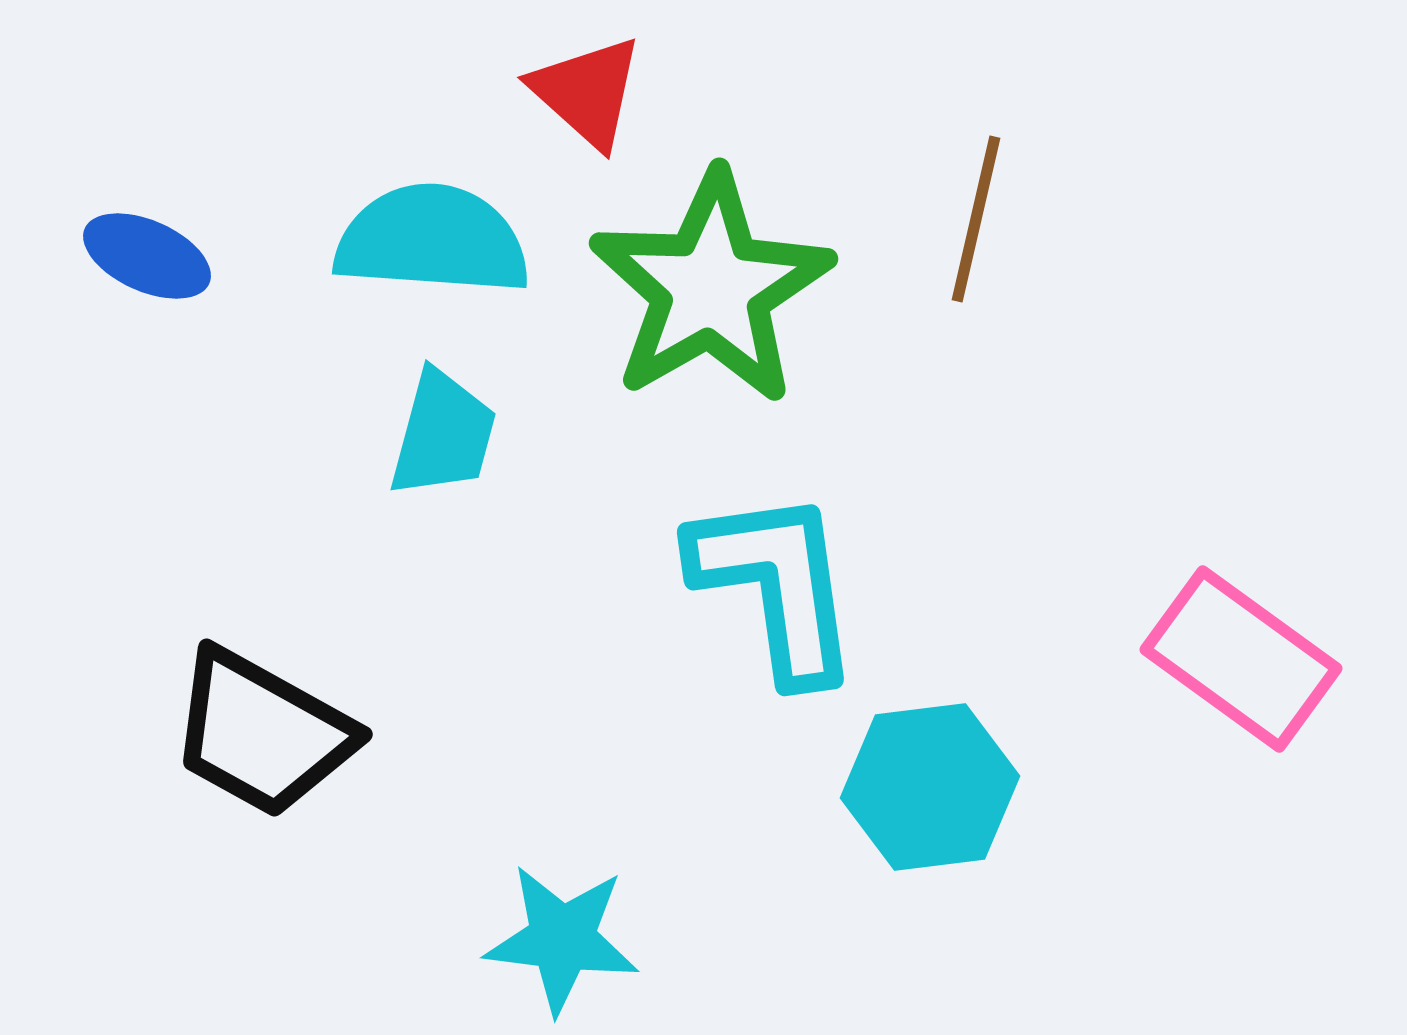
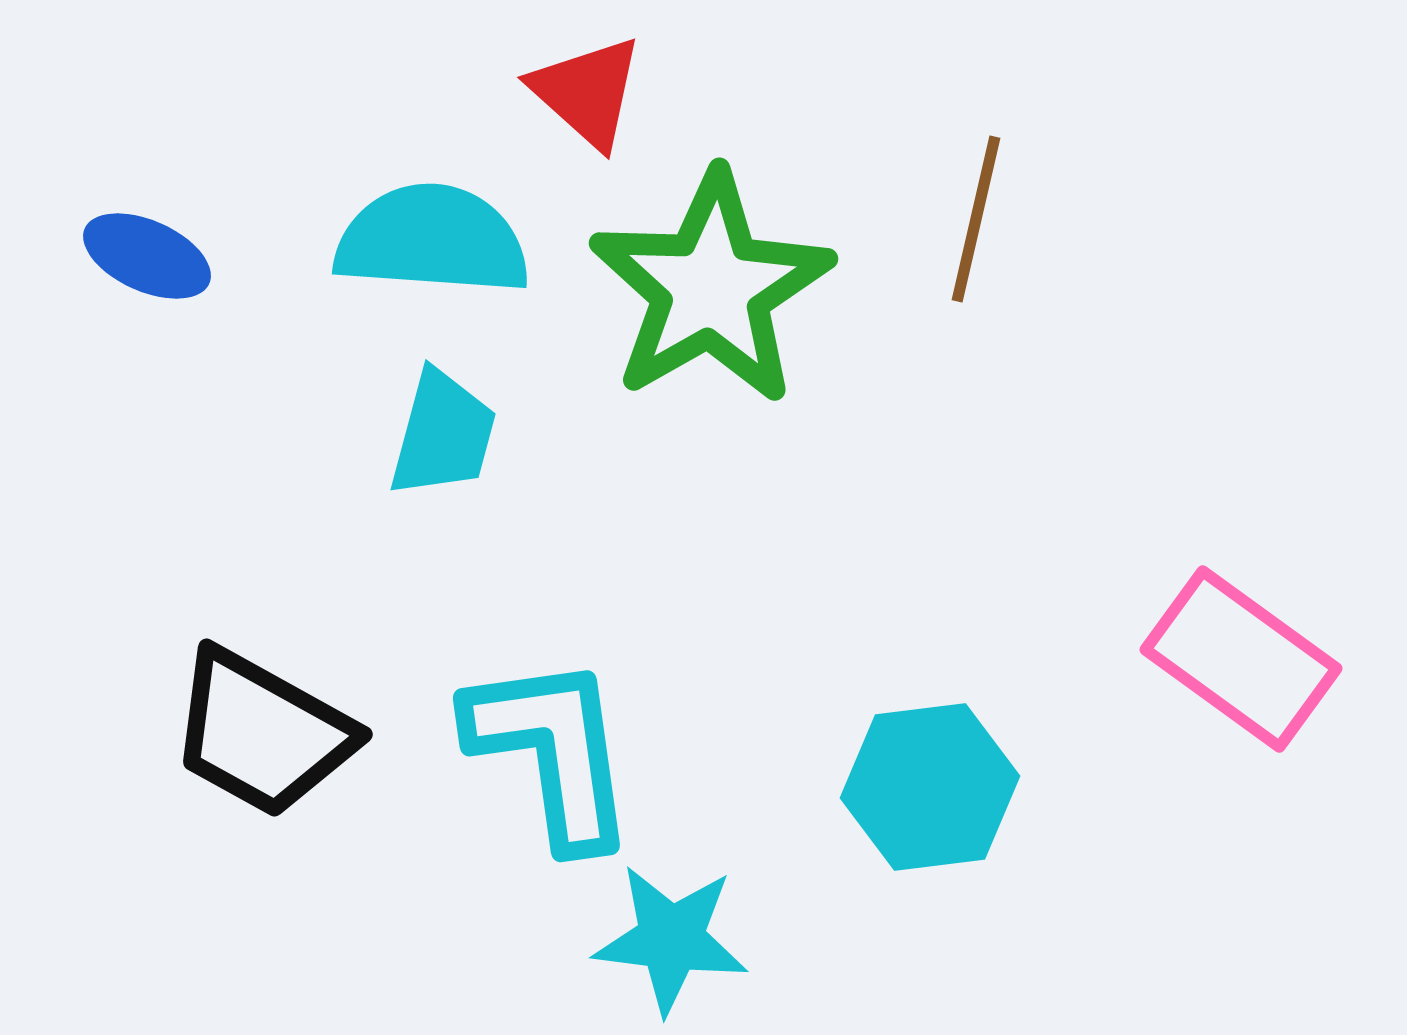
cyan L-shape: moved 224 px left, 166 px down
cyan star: moved 109 px right
